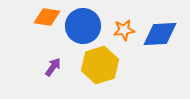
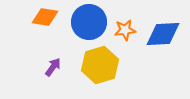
orange diamond: moved 2 px left
blue circle: moved 6 px right, 4 px up
orange star: moved 1 px right
blue diamond: moved 3 px right
